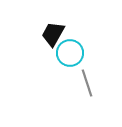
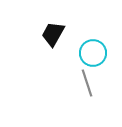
cyan circle: moved 23 px right
